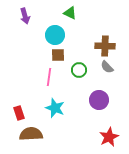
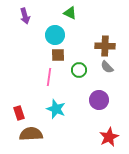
cyan star: moved 1 px right, 1 px down
